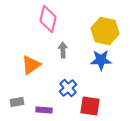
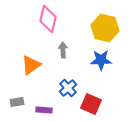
yellow hexagon: moved 3 px up
red square: moved 1 px right, 2 px up; rotated 15 degrees clockwise
